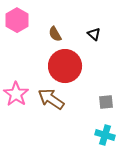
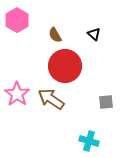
brown semicircle: moved 1 px down
pink star: moved 1 px right
cyan cross: moved 16 px left, 6 px down
